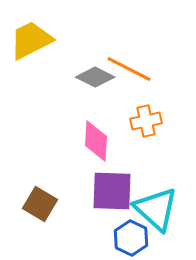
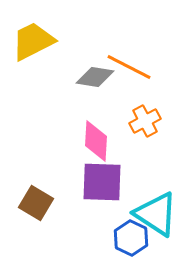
yellow trapezoid: moved 2 px right, 1 px down
orange line: moved 2 px up
gray diamond: rotated 18 degrees counterclockwise
orange cross: moved 1 px left; rotated 16 degrees counterclockwise
purple square: moved 10 px left, 9 px up
brown square: moved 4 px left, 1 px up
cyan triangle: moved 5 px down; rotated 9 degrees counterclockwise
